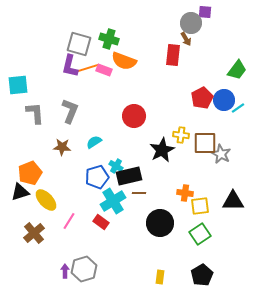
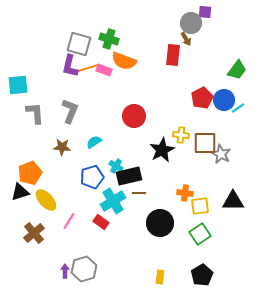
blue pentagon at (97, 177): moved 5 px left
